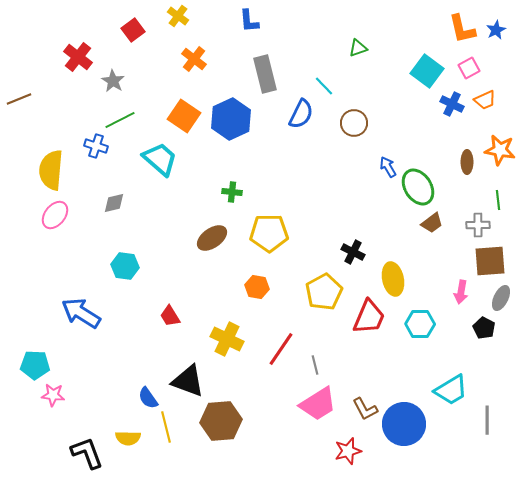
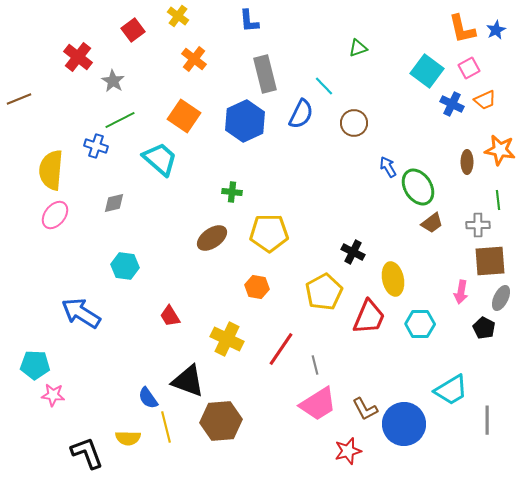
blue hexagon at (231, 119): moved 14 px right, 2 px down
